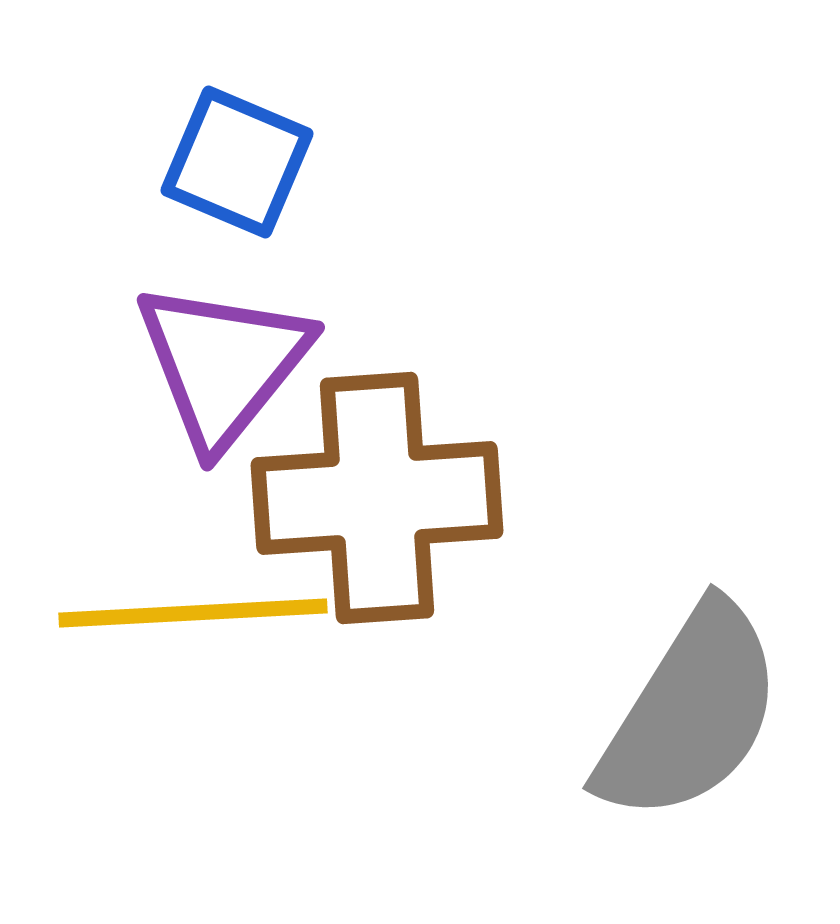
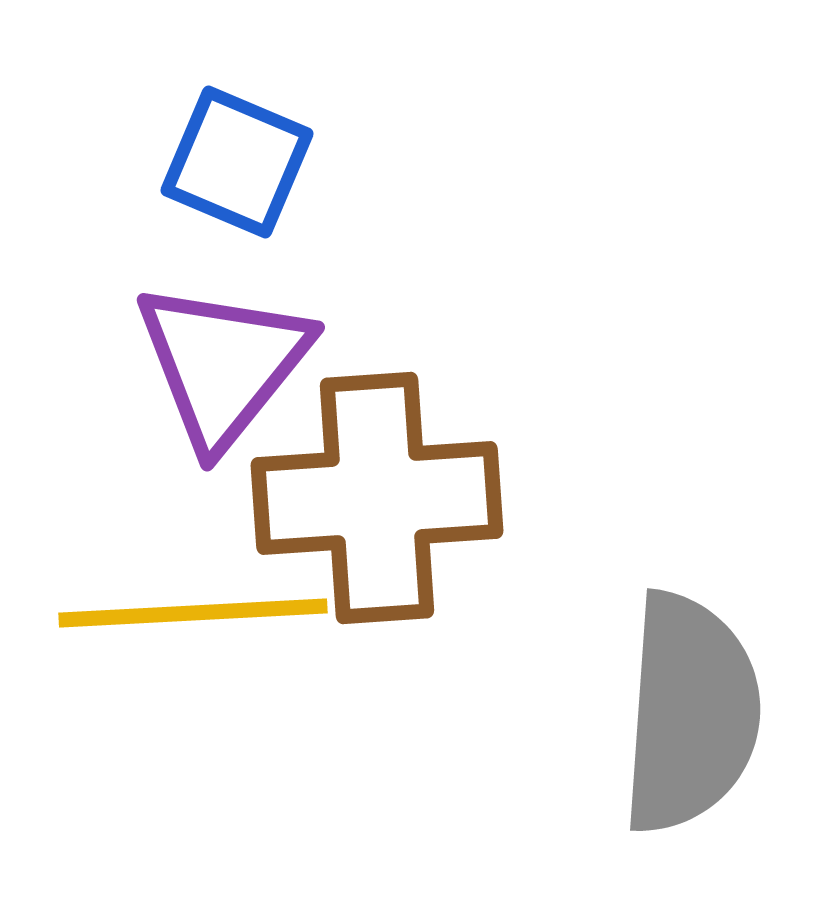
gray semicircle: rotated 28 degrees counterclockwise
